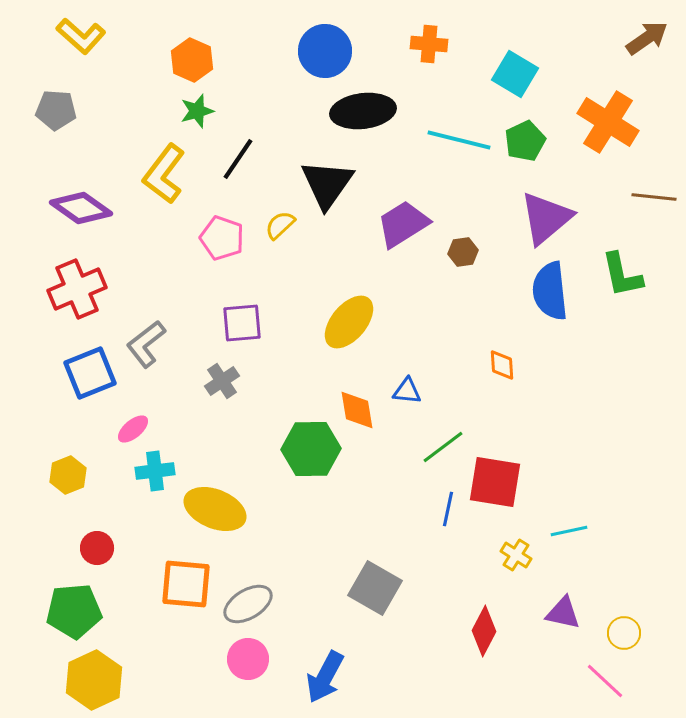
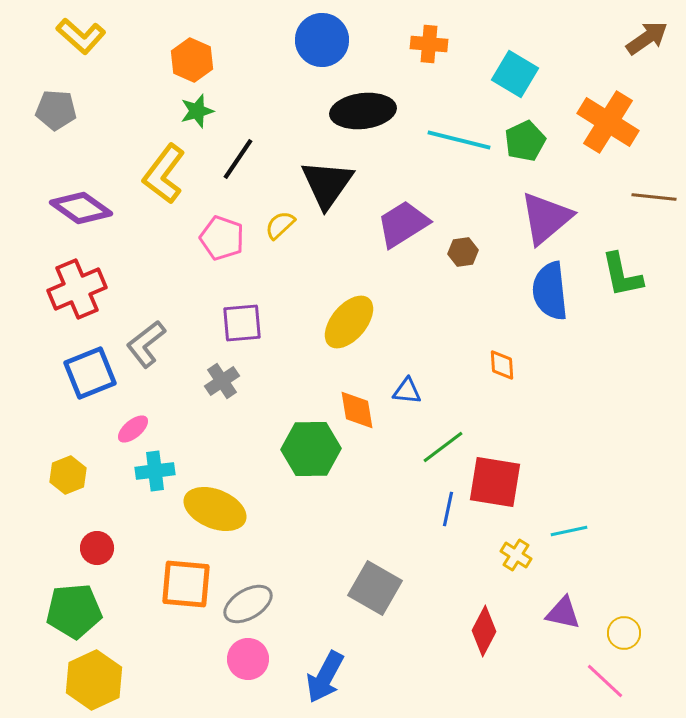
blue circle at (325, 51): moved 3 px left, 11 px up
